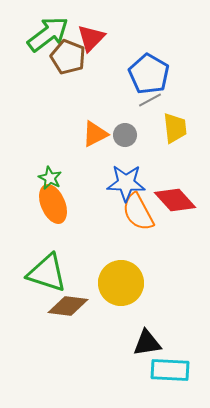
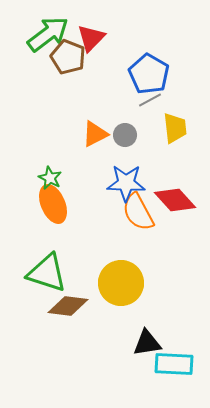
cyan rectangle: moved 4 px right, 6 px up
